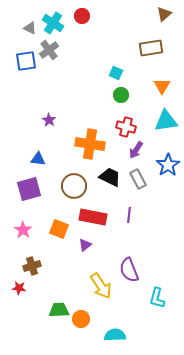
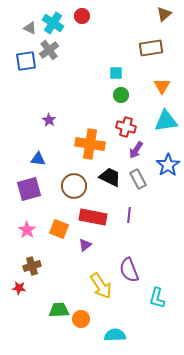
cyan square: rotated 24 degrees counterclockwise
pink star: moved 4 px right
